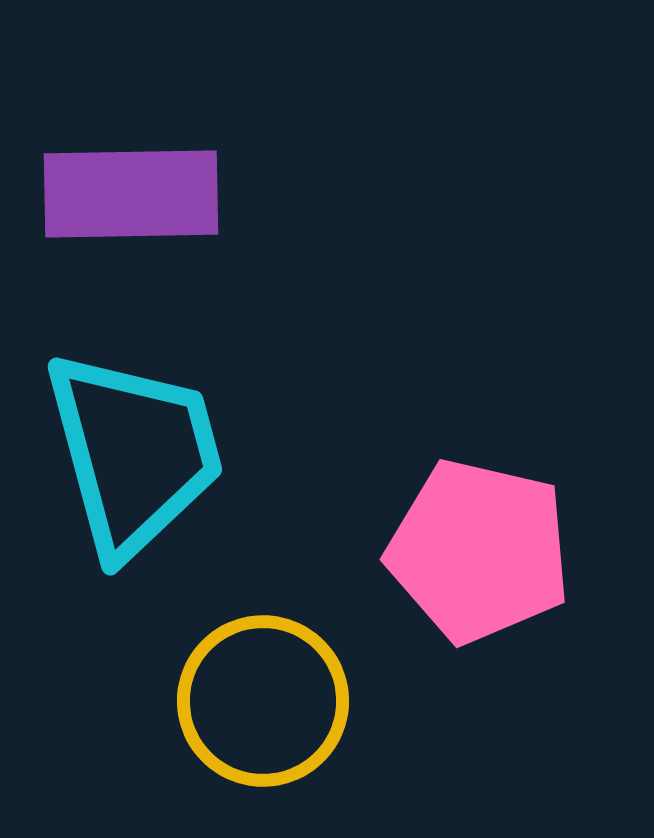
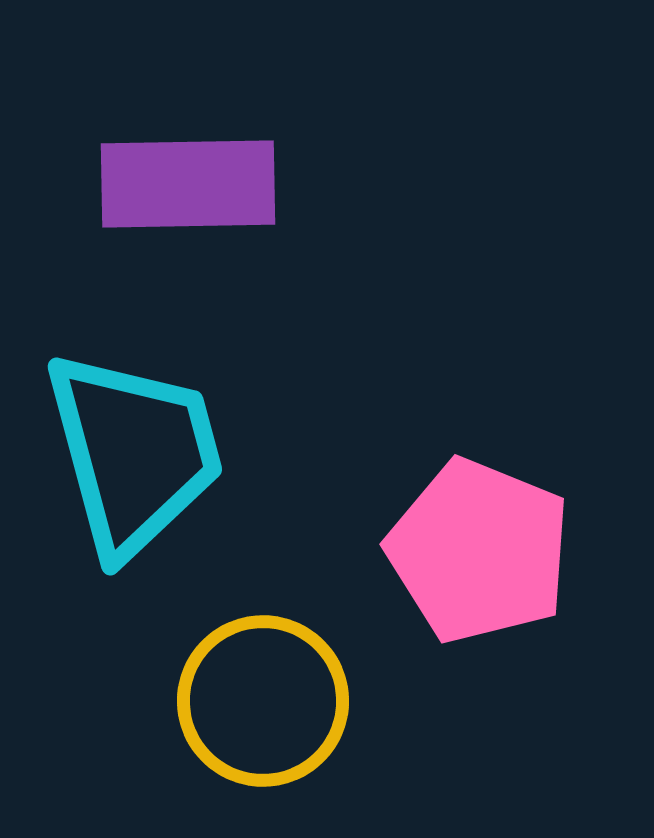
purple rectangle: moved 57 px right, 10 px up
pink pentagon: rotated 9 degrees clockwise
